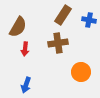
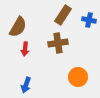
orange circle: moved 3 px left, 5 px down
